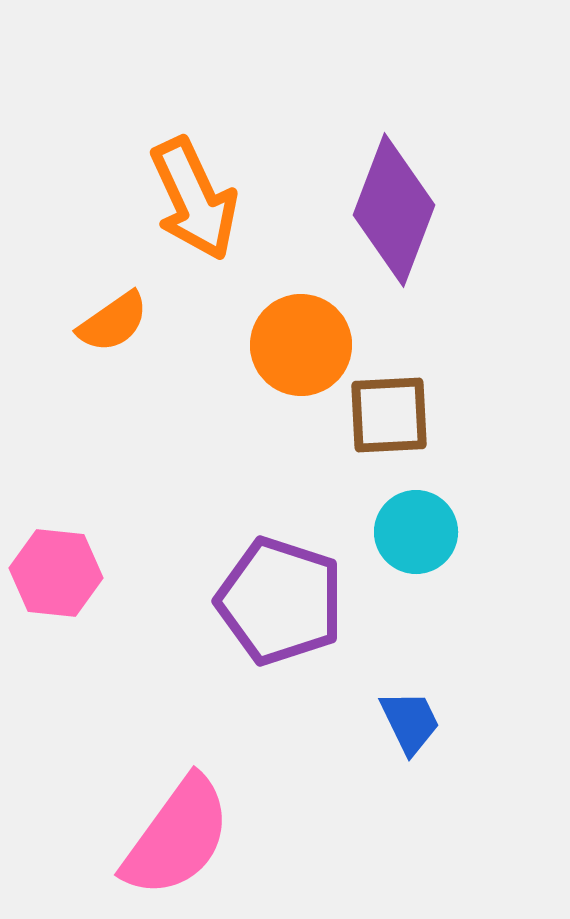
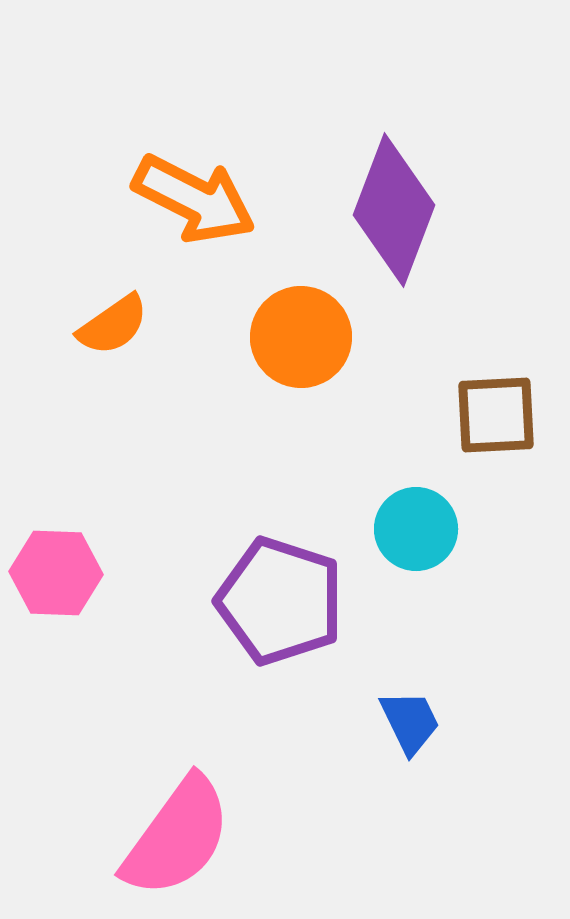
orange arrow: rotated 38 degrees counterclockwise
orange semicircle: moved 3 px down
orange circle: moved 8 px up
brown square: moved 107 px right
cyan circle: moved 3 px up
pink hexagon: rotated 4 degrees counterclockwise
